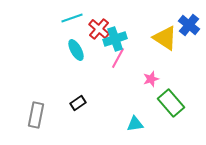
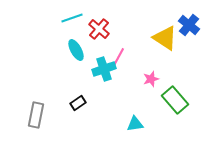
cyan cross: moved 11 px left, 30 px down
green rectangle: moved 4 px right, 3 px up
